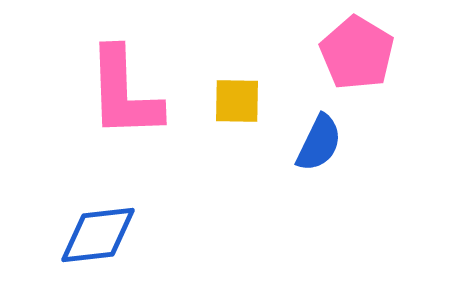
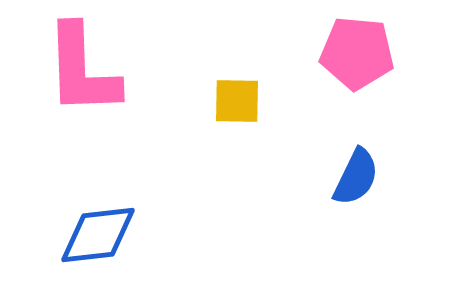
pink pentagon: rotated 26 degrees counterclockwise
pink L-shape: moved 42 px left, 23 px up
blue semicircle: moved 37 px right, 34 px down
